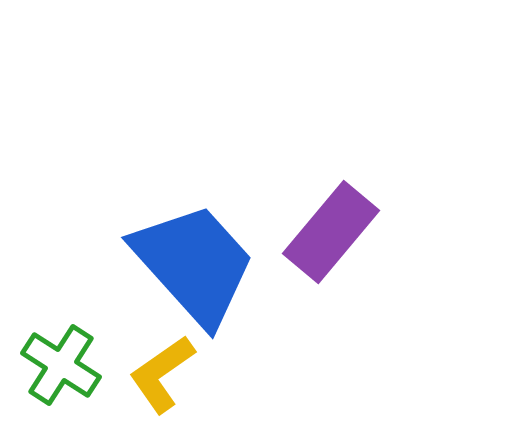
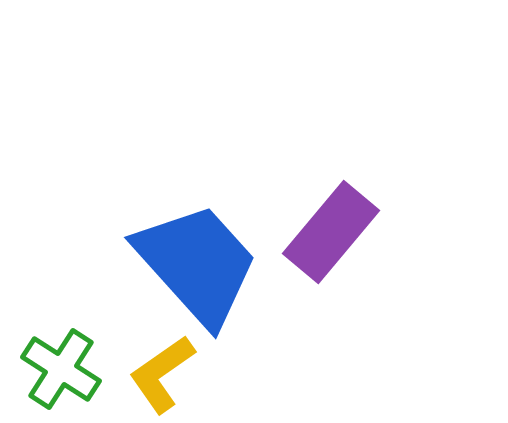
blue trapezoid: moved 3 px right
green cross: moved 4 px down
